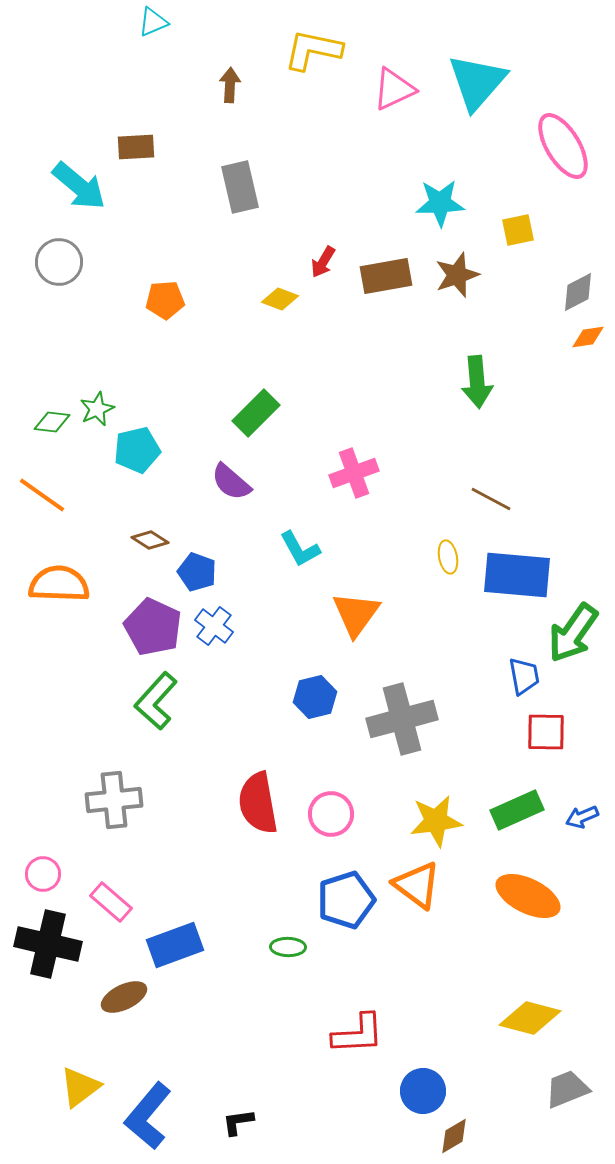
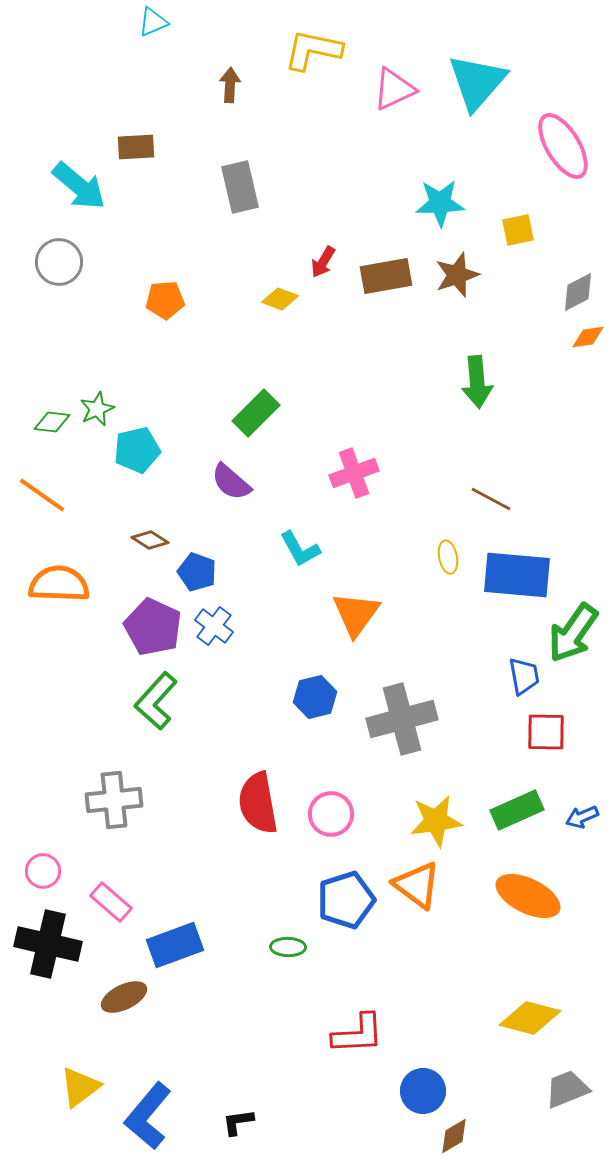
pink circle at (43, 874): moved 3 px up
